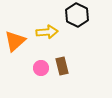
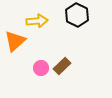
yellow arrow: moved 10 px left, 11 px up
brown rectangle: rotated 60 degrees clockwise
